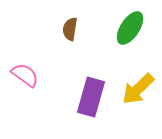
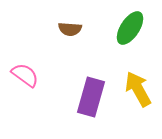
brown semicircle: rotated 95 degrees counterclockwise
yellow arrow: rotated 105 degrees clockwise
